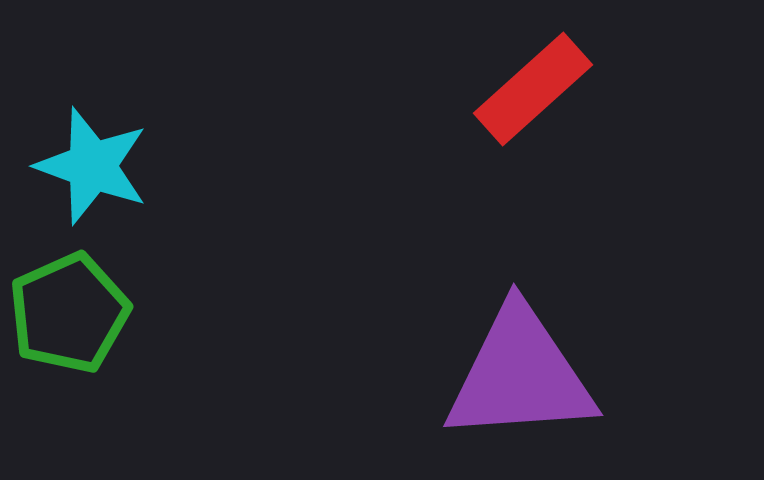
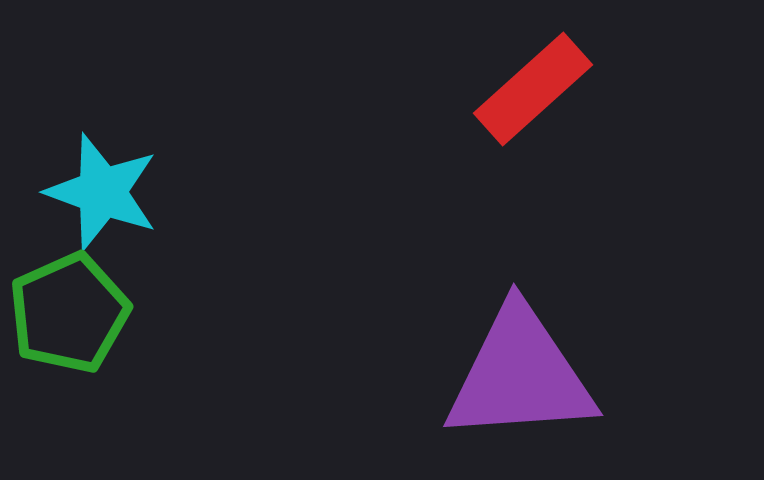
cyan star: moved 10 px right, 26 px down
